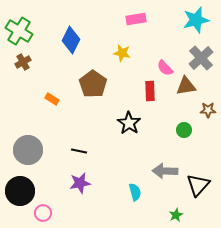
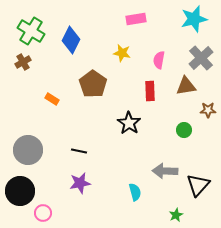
cyan star: moved 2 px left, 1 px up
green cross: moved 12 px right
pink semicircle: moved 6 px left, 8 px up; rotated 54 degrees clockwise
